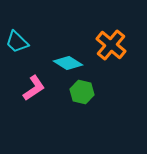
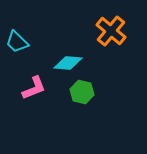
orange cross: moved 14 px up
cyan diamond: rotated 28 degrees counterclockwise
pink L-shape: rotated 12 degrees clockwise
